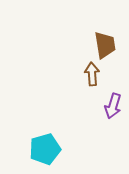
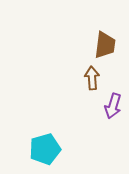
brown trapezoid: rotated 16 degrees clockwise
brown arrow: moved 4 px down
